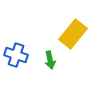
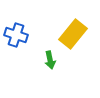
blue cross: moved 20 px up
